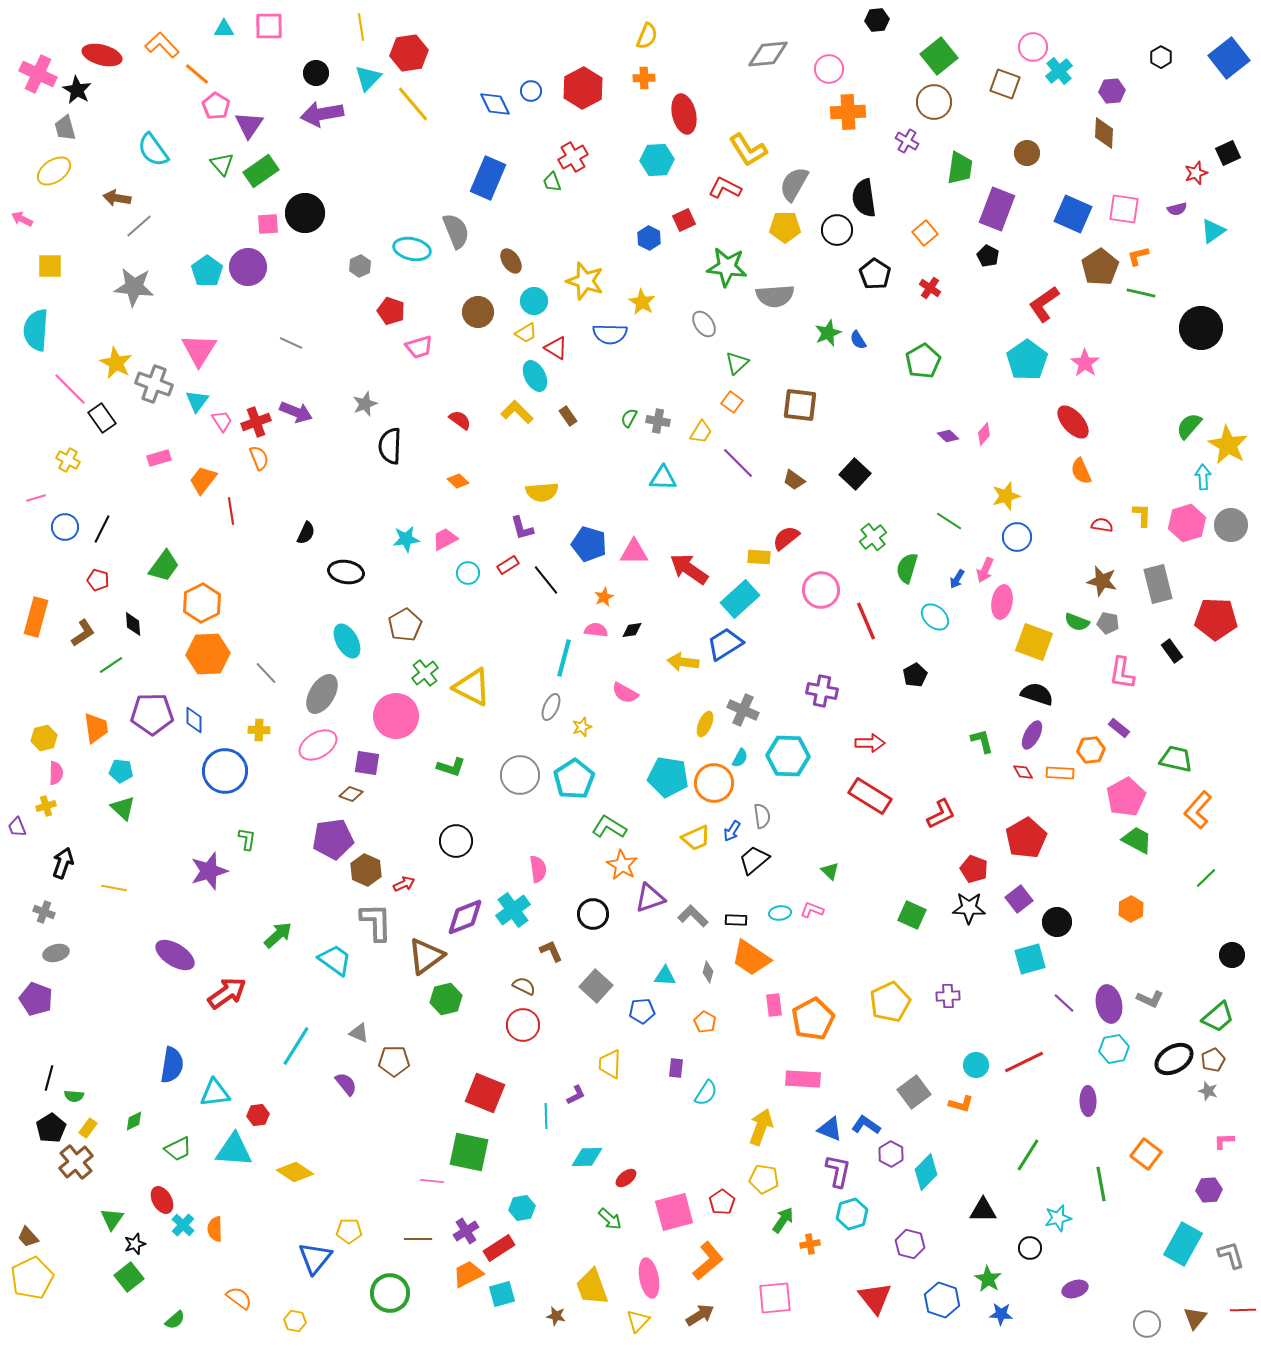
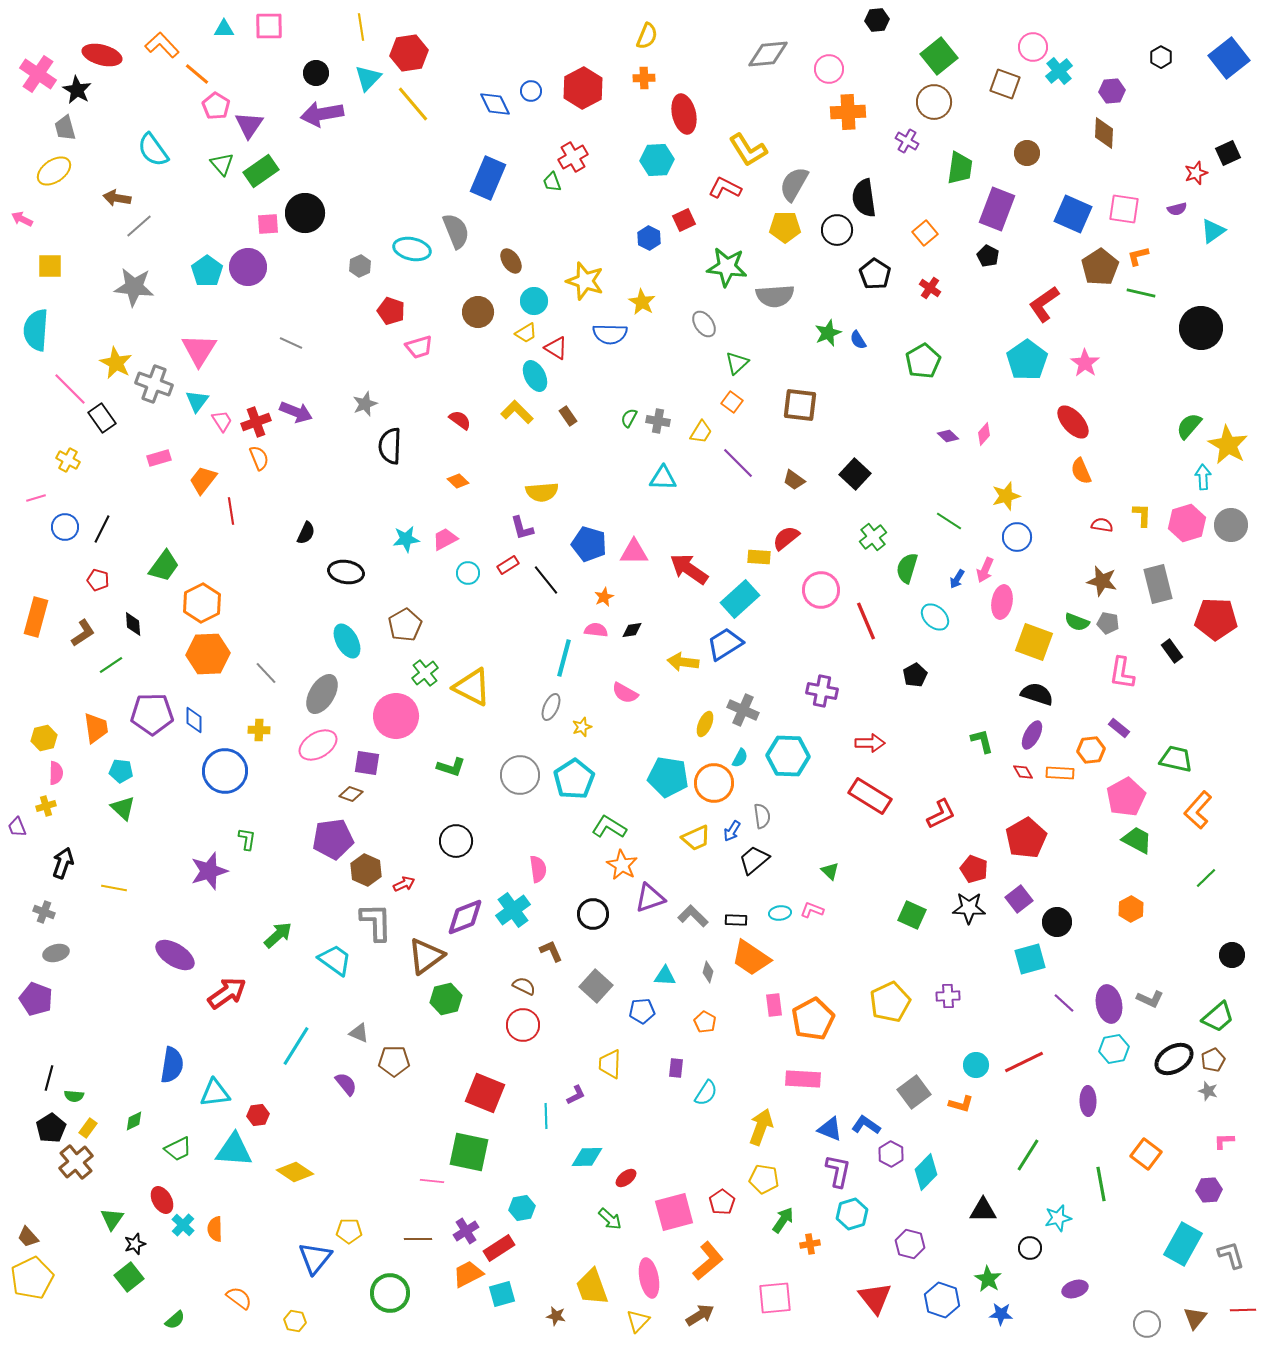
pink cross at (38, 74): rotated 9 degrees clockwise
